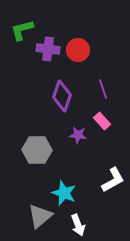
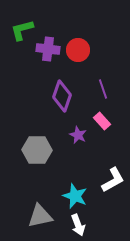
purple star: rotated 18 degrees clockwise
cyan star: moved 11 px right, 3 px down
gray triangle: rotated 28 degrees clockwise
